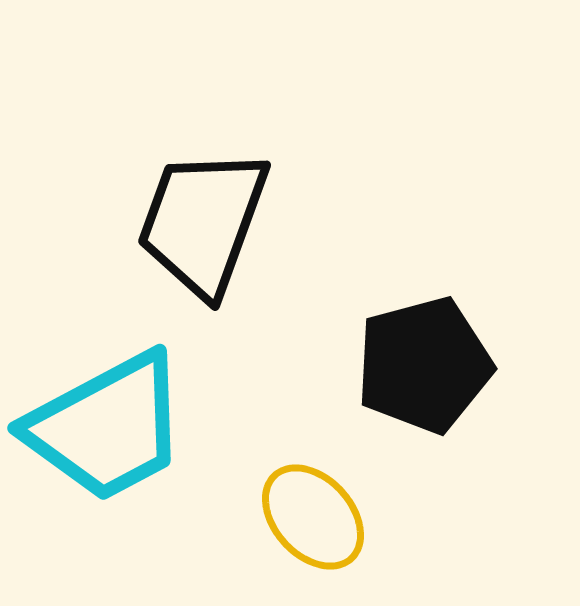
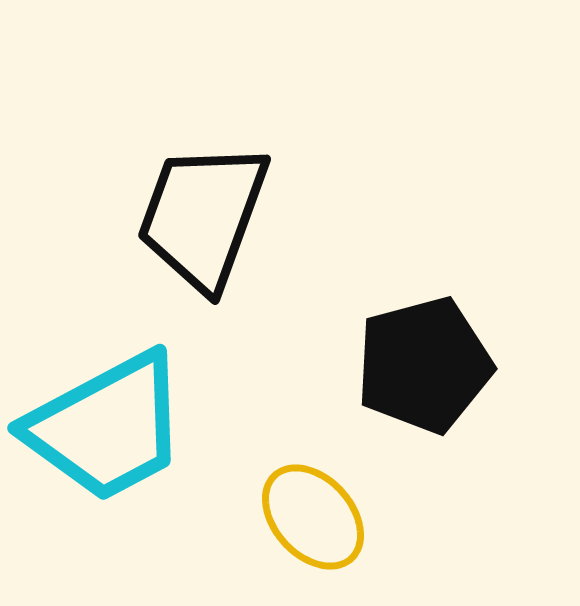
black trapezoid: moved 6 px up
